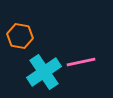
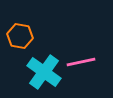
cyan cross: rotated 20 degrees counterclockwise
